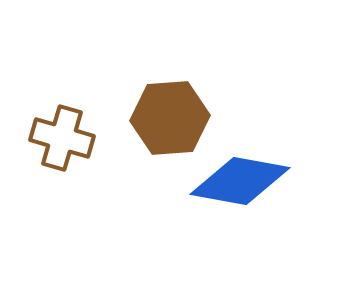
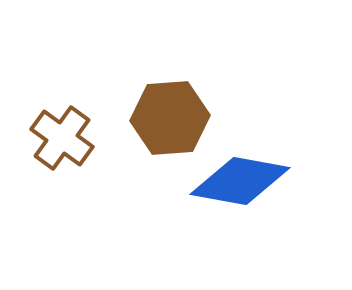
brown cross: rotated 20 degrees clockwise
